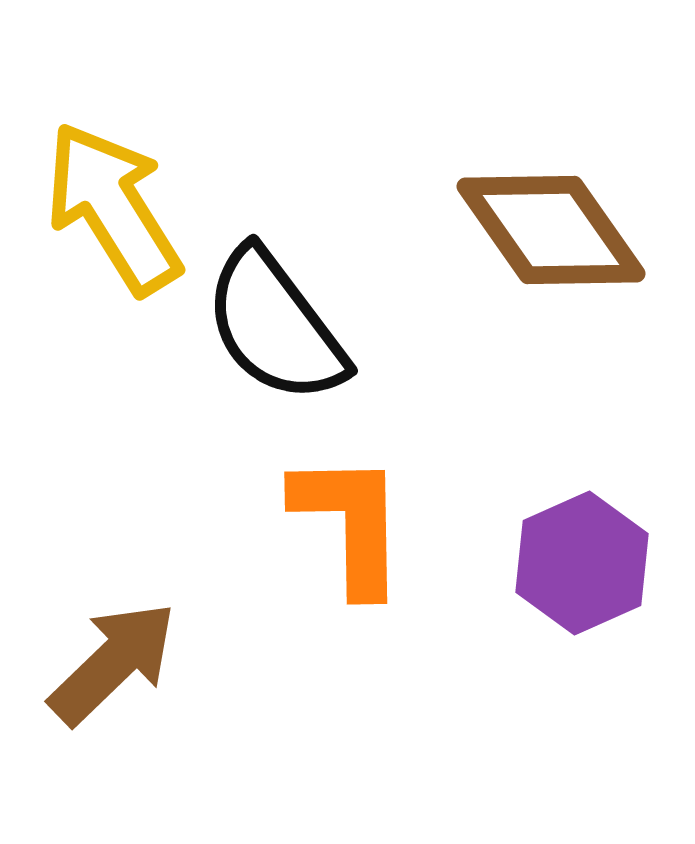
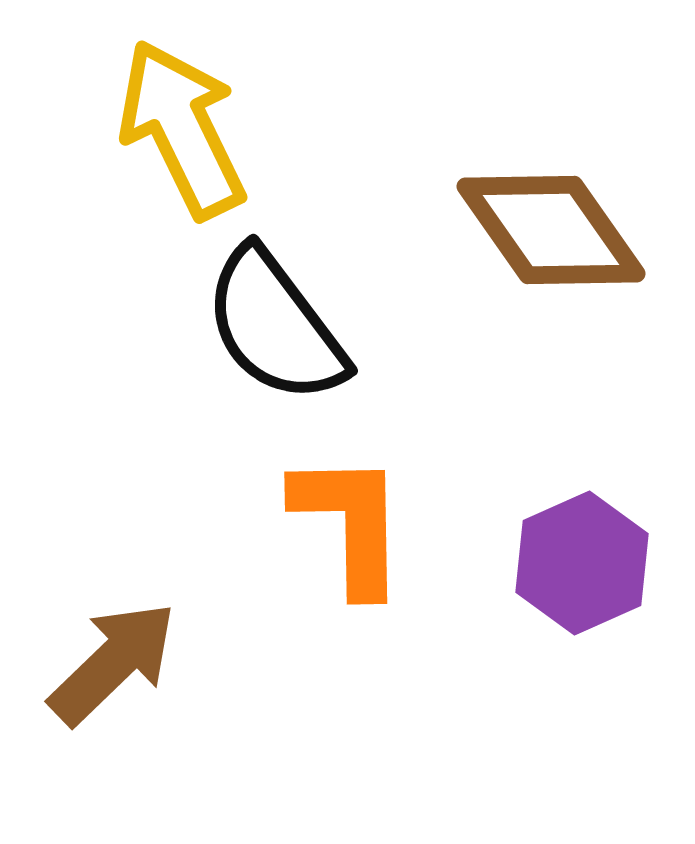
yellow arrow: moved 69 px right, 79 px up; rotated 6 degrees clockwise
